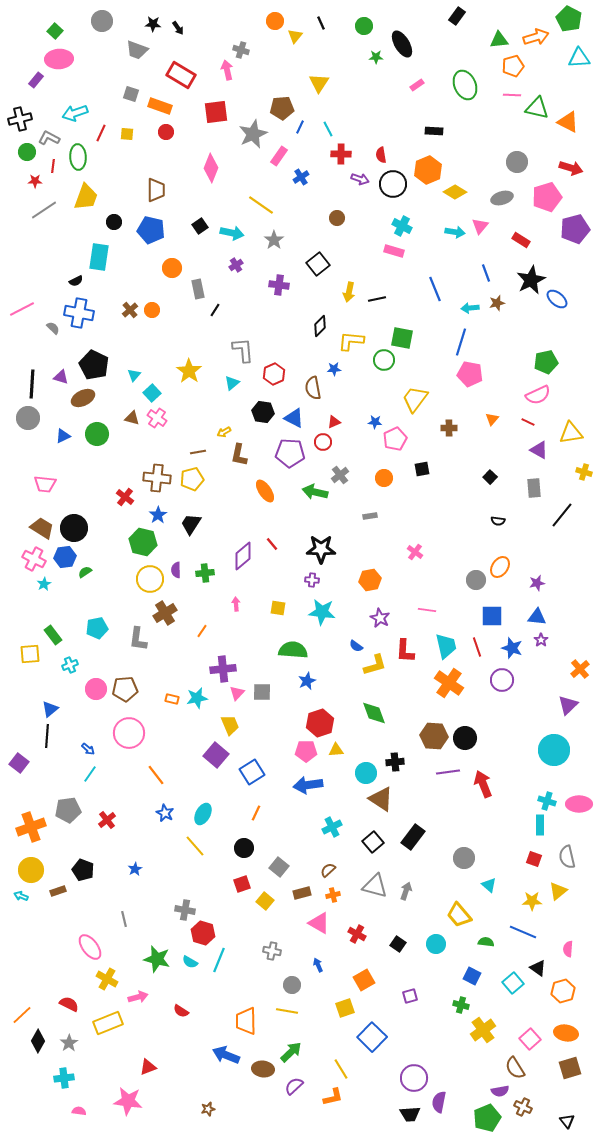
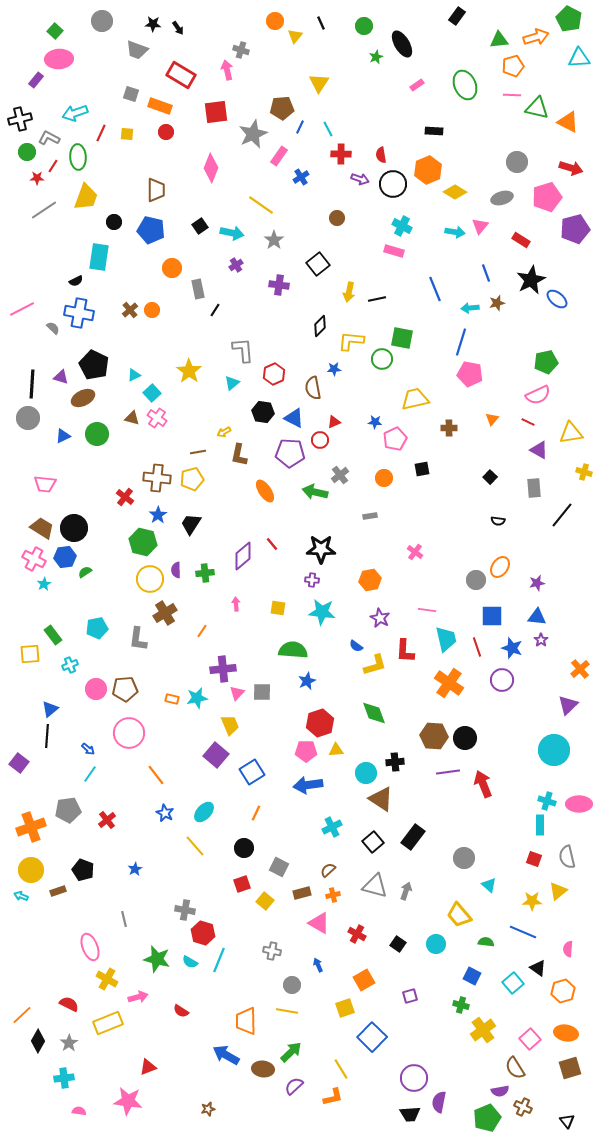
green star at (376, 57): rotated 24 degrees counterclockwise
red line at (53, 166): rotated 24 degrees clockwise
red star at (35, 181): moved 2 px right, 3 px up
green circle at (384, 360): moved 2 px left, 1 px up
cyan triangle at (134, 375): rotated 24 degrees clockwise
yellow trapezoid at (415, 399): rotated 40 degrees clockwise
red circle at (323, 442): moved 3 px left, 2 px up
cyan trapezoid at (446, 646): moved 7 px up
cyan ellipse at (203, 814): moved 1 px right, 2 px up; rotated 15 degrees clockwise
gray square at (279, 867): rotated 12 degrees counterclockwise
pink ellipse at (90, 947): rotated 16 degrees clockwise
blue arrow at (226, 1055): rotated 8 degrees clockwise
